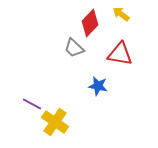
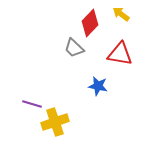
purple line: rotated 12 degrees counterclockwise
yellow cross: rotated 36 degrees clockwise
